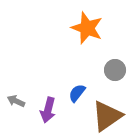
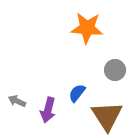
orange star: rotated 16 degrees counterclockwise
gray arrow: moved 1 px right
brown triangle: rotated 28 degrees counterclockwise
